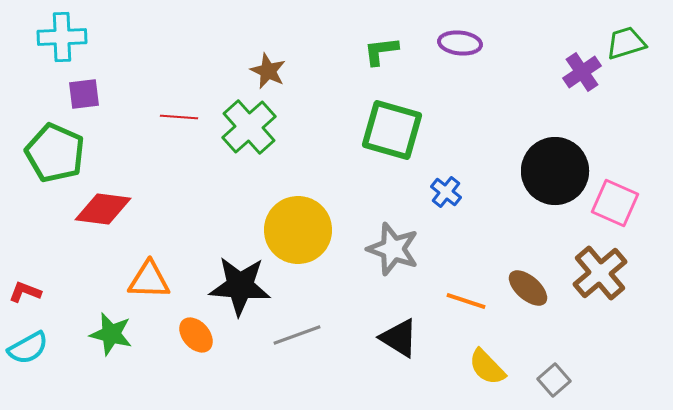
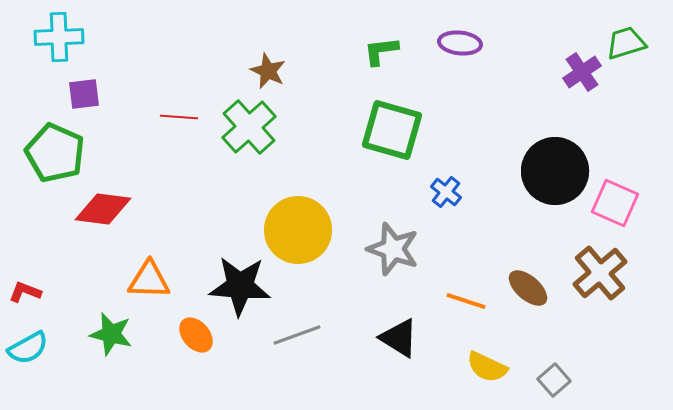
cyan cross: moved 3 px left
yellow semicircle: rotated 21 degrees counterclockwise
